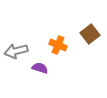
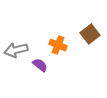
gray arrow: moved 1 px up
purple semicircle: moved 3 px up; rotated 21 degrees clockwise
